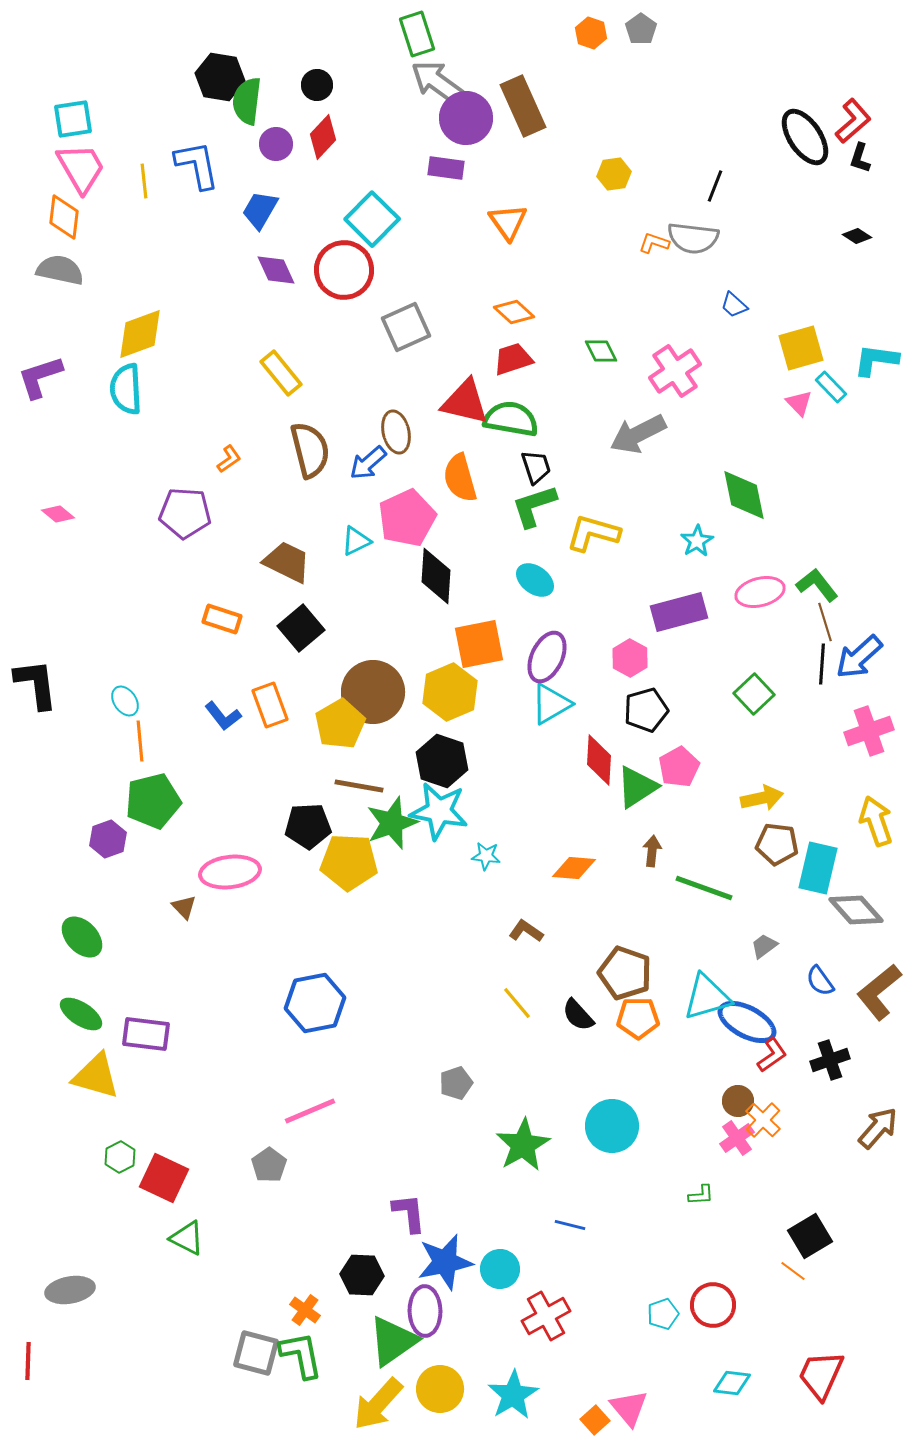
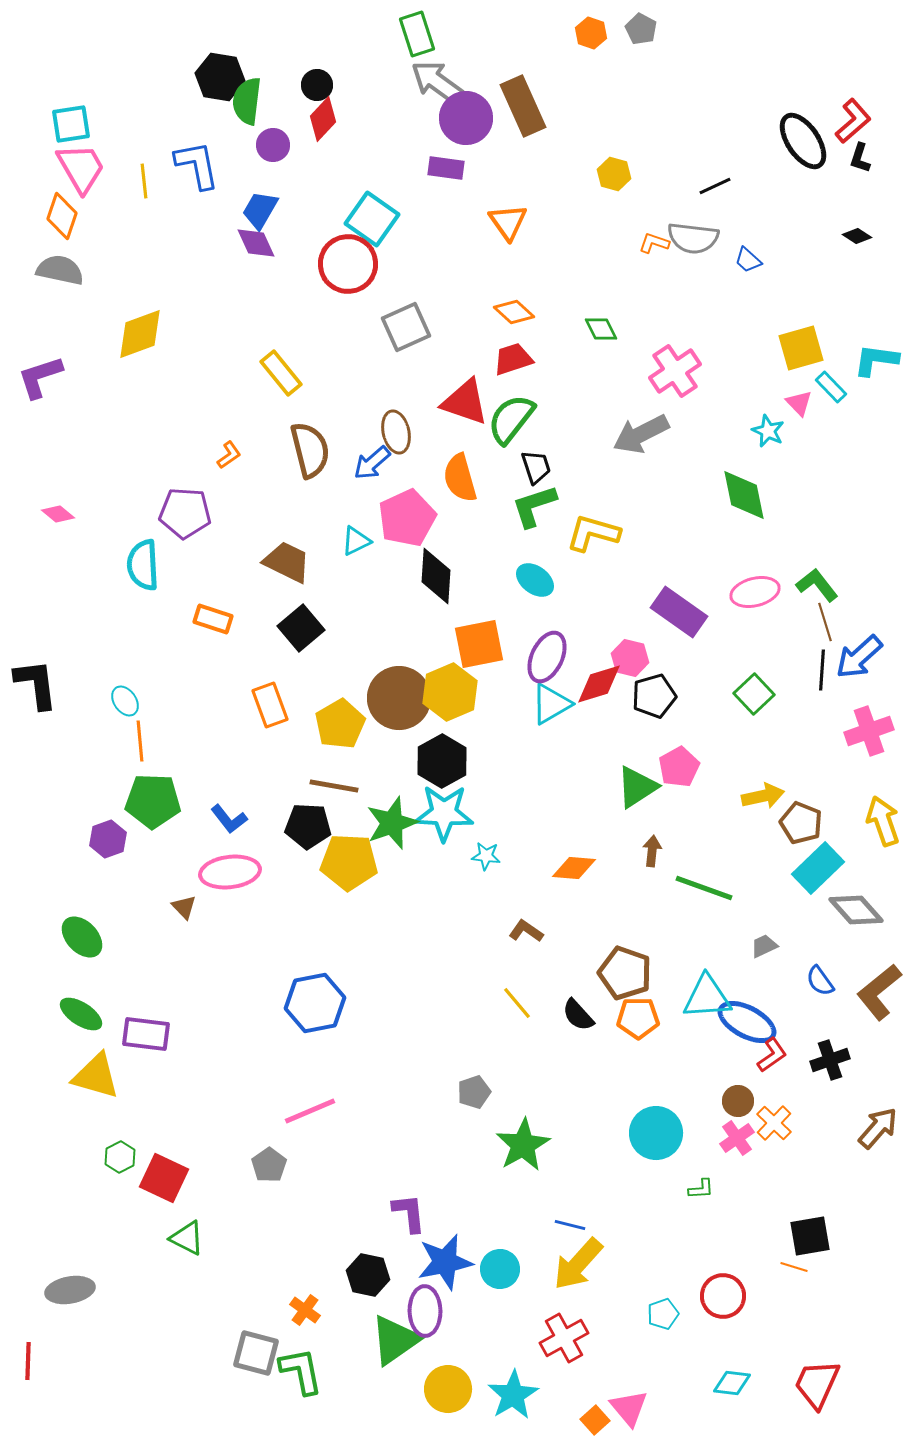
gray pentagon at (641, 29): rotated 8 degrees counterclockwise
cyan square at (73, 119): moved 2 px left, 5 px down
red diamond at (323, 137): moved 18 px up
black ellipse at (805, 137): moved 2 px left, 4 px down
purple circle at (276, 144): moved 3 px left, 1 px down
yellow hexagon at (614, 174): rotated 24 degrees clockwise
black line at (715, 186): rotated 44 degrees clockwise
orange diamond at (64, 217): moved 2 px left, 1 px up; rotated 12 degrees clockwise
cyan square at (372, 219): rotated 10 degrees counterclockwise
purple diamond at (276, 270): moved 20 px left, 27 px up
red circle at (344, 270): moved 4 px right, 6 px up
blue trapezoid at (734, 305): moved 14 px right, 45 px up
green diamond at (601, 351): moved 22 px up
cyan semicircle at (126, 389): moved 17 px right, 176 px down
red triangle at (465, 402): rotated 6 degrees clockwise
green semicircle at (511, 419): rotated 62 degrees counterclockwise
gray arrow at (638, 434): moved 3 px right
orange L-shape at (229, 459): moved 4 px up
blue arrow at (368, 463): moved 4 px right
cyan star at (697, 541): moved 71 px right, 110 px up; rotated 16 degrees counterclockwise
pink ellipse at (760, 592): moved 5 px left
purple rectangle at (679, 612): rotated 50 degrees clockwise
orange rectangle at (222, 619): moved 9 px left
pink hexagon at (630, 658): rotated 15 degrees counterclockwise
black line at (822, 664): moved 6 px down
brown circle at (373, 692): moved 26 px right, 6 px down
black pentagon at (646, 710): moved 8 px right, 14 px up
blue L-shape at (223, 716): moved 6 px right, 103 px down
red diamond at (599, 760): moved 76 px up; rotated 69 degrees clockwise
black hexagon at (442, 761): rotated 12 degrees clockwise
brown line at (359, 786): moved 25 px left
yellow arrow at (762, 798): moved 1 px right, 2 px up
green pentagon at (153, 801): rotated 16 degrees clockwise
cyan star at (439, 811): moved 5 px right, 2 px down; rotated 8 degrees counterclockwise
yellow arrow at (876, 821): moved 7 px right
black pentagon at (308, 826): rotated 6 degrees clockwise
brown pentagon at (777, 844): moved 24 px right, 21 px up; rotated 15 degrees clockwise
cyan rectangle at (818, 868): rotated 33 degrees clockwise
gray trapezoid at (764, 946): rotated 12 degrees clockwise
cyan triangle at (707, 997): rotated 12 degrees clockwise
gray pentagon at (456, 1083): moved 18 px right, 9 px down
orange cross at (763, 1120): moved 11 px right, 3 px down
cyan circle at (612, 1126): moved 44 px right, 7 px down
green L-shape at (701, 1195): moved 6 px up
black square at (810, 1236): rotated 21 degrees clockwise
orange line at (793, 1271): moved 1 px right, 4 px up; rotated 20 degrees counterclockwise
black hexagon at (362, 1275): moved 6 px right; rotated 9 degrees clockwise
red circle at (713, 1305): moved 10 px right, 9 px up
red cross at (546, 1316): moved 18 px right, 22 px down
green triangle at (393, 1341): moved 2 px right, 1 px up
green L-shape at (301, 1355): moved 16 px down
red trapezoid at (821, 1375): moved 4 px left, 9 px down
yellow circle at (440, 1389): moved 8 px right
yellow arrow at (378, 1404): moved 200 px right, 140 px up
